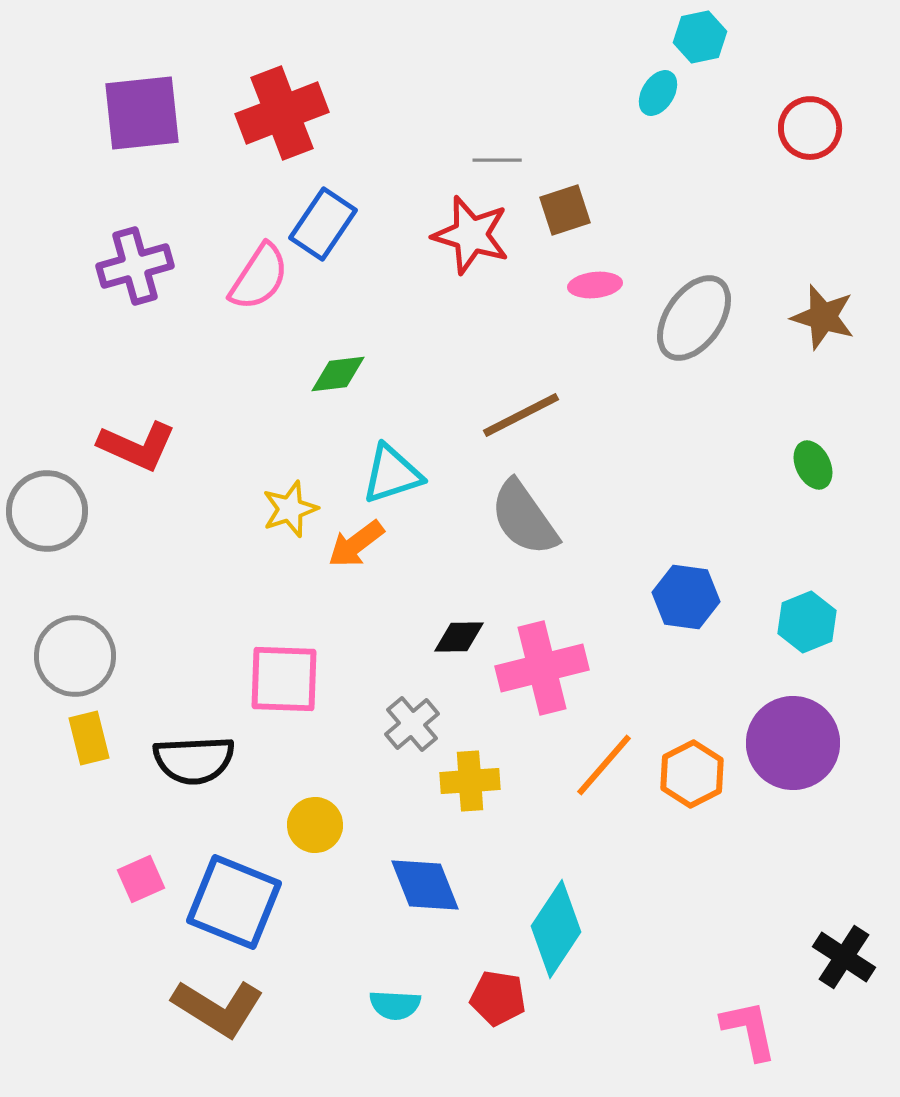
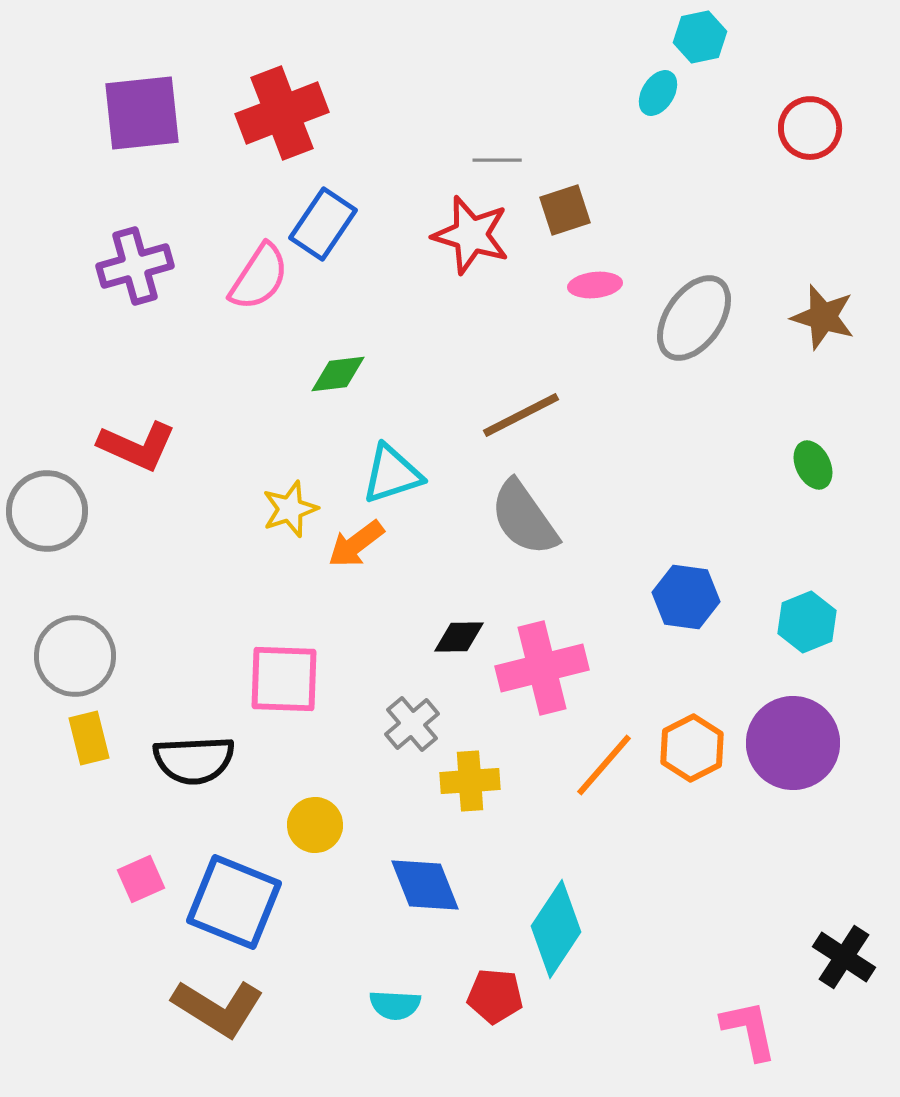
orange hexagon at (692, 774): moved 26 px up
red pentagon at (498, 998): moved 3 px left, 2 px up; rotated 4 degrees counterclockwise
